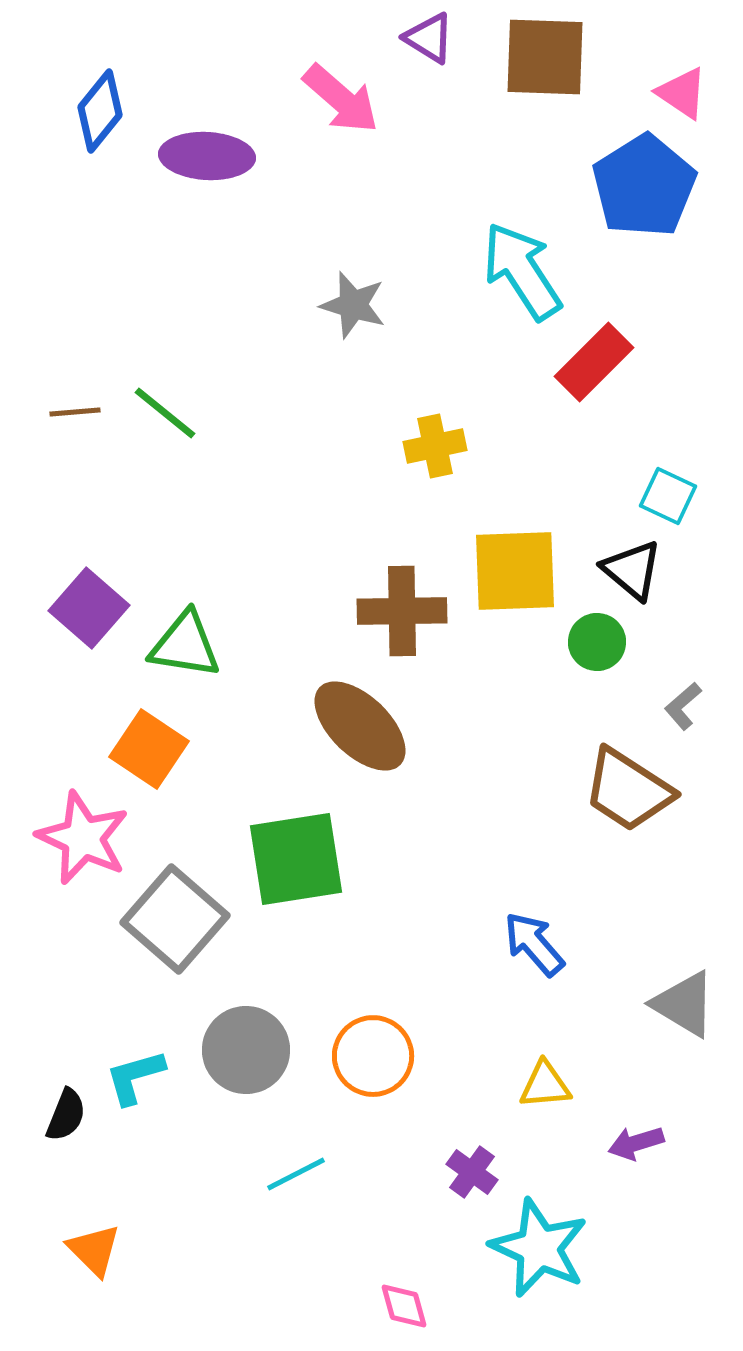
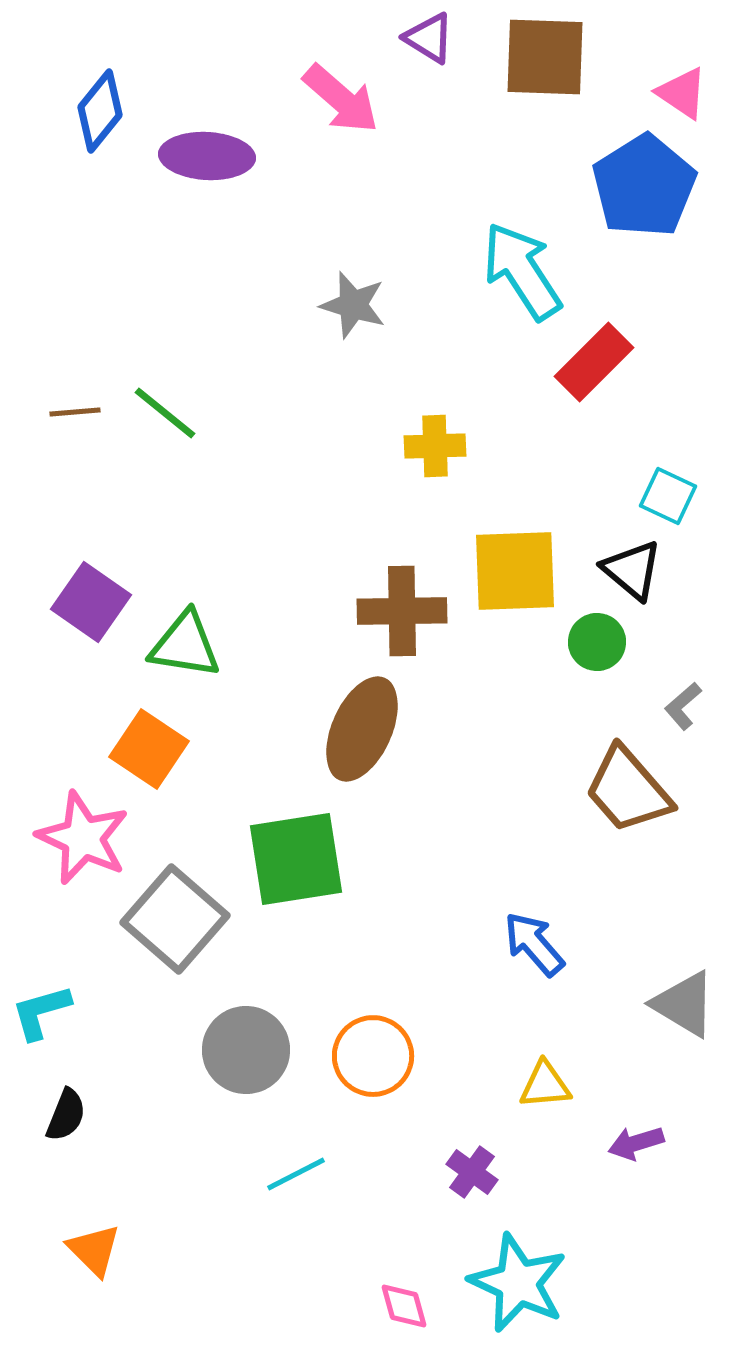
yellow cross: rotated 10 degrees clockwise
purple square: moved 2 px right, 6 px up; rotated 6 degrees counterclockwise
brown ellipse: moved 2 px right, 3 px down; rotated 70 degrees clockwise
brown trapezoid: rotated 16 degrees clockwise
cyan L-shape: moved 94 px left, 65 px up
cyan star: moved 21 px left, 35 px down
